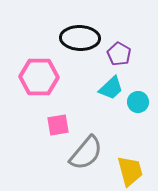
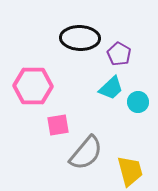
pink hexagon: moved 6 px left, 9 px down
